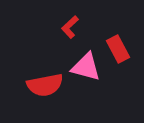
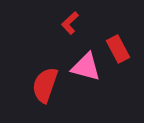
red L-shape: moved 4 px up
red semicircle: rotated 120 degrees clockwise
